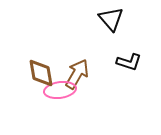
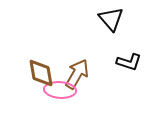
pink ellipse: rotated 12 degrees clockwise
